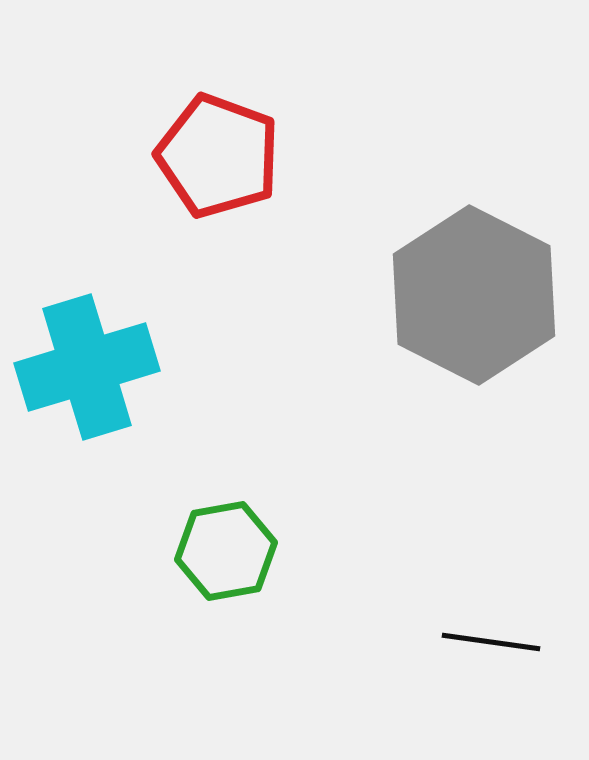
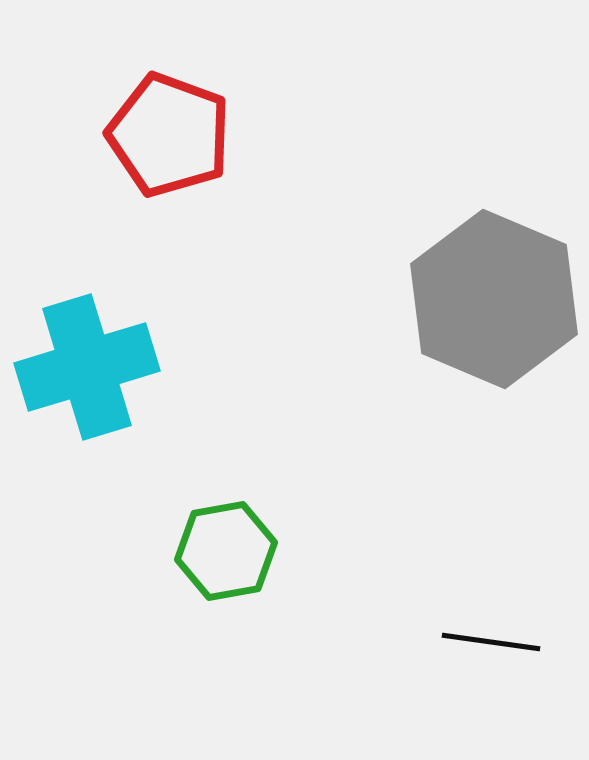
red pentagon: moved 49 px left, 21 px up
gray hexagon: moved 20 px right, 4 px down; rotated 4 degrees counterclockwise
